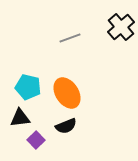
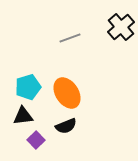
cyan pentagon: rotated 30 degrees counterclockwise
black triangle: moved 3 px right, 2 px up
